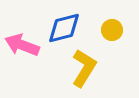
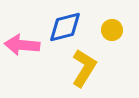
blue diamond: moved 1 px right, 1 px up
pink arrow: rotated 16 degrees counterclockwise
